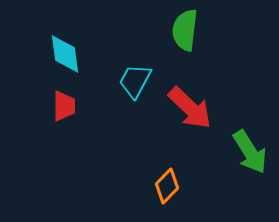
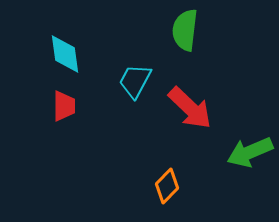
green arrow: rotated 99 degrees clockwise
